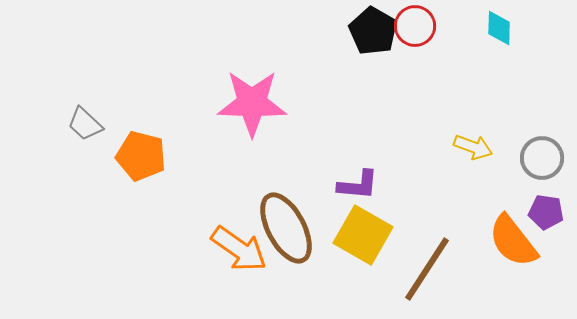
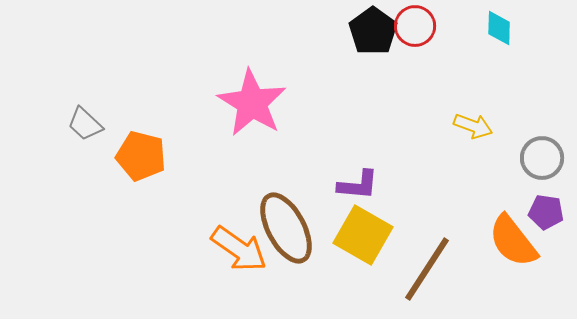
black pentagon: rotated 6 degrees clockwise
pink star: rotated 30 degrees clockwise
yellow arrow: moved 21 px up
